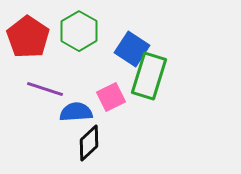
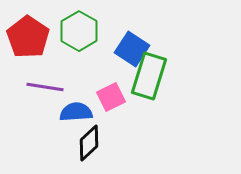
purple line: moved 2 px up; rotated 9 degrees counterclockwise
